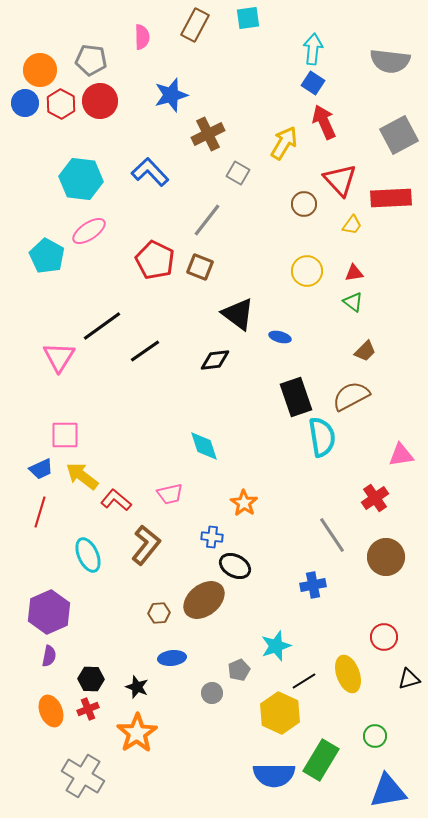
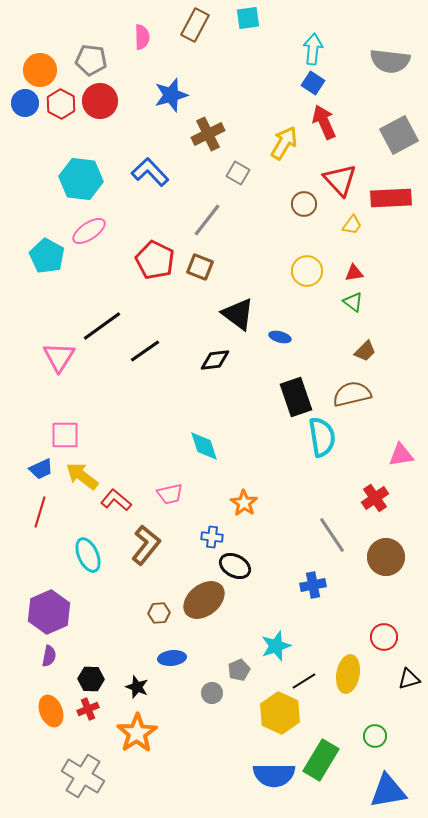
brown semicircle at (351, 396): moved 1 px right, 2 px up; rotated 15 degrees clockwise
yellow ellipse at (348, 674): rotated 30 degrees clockwise
